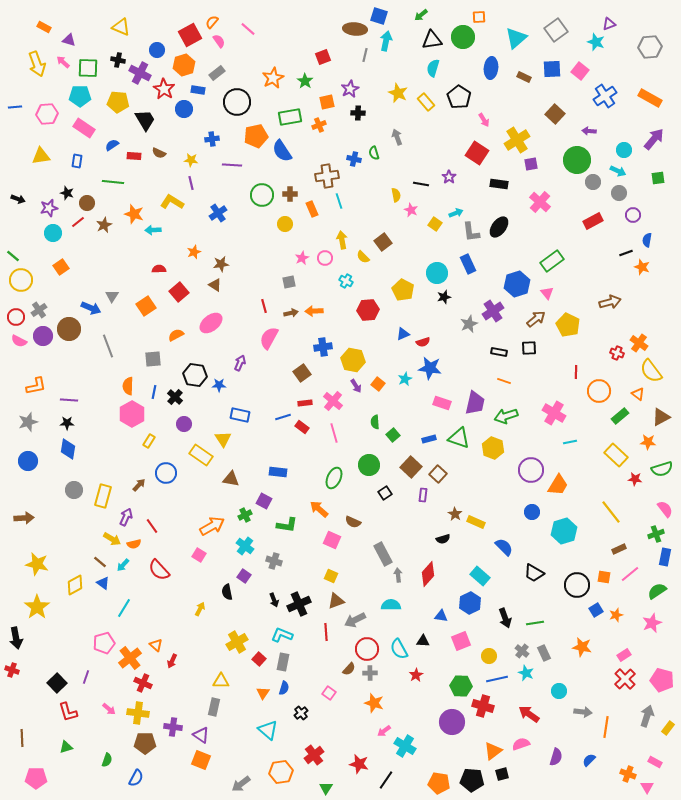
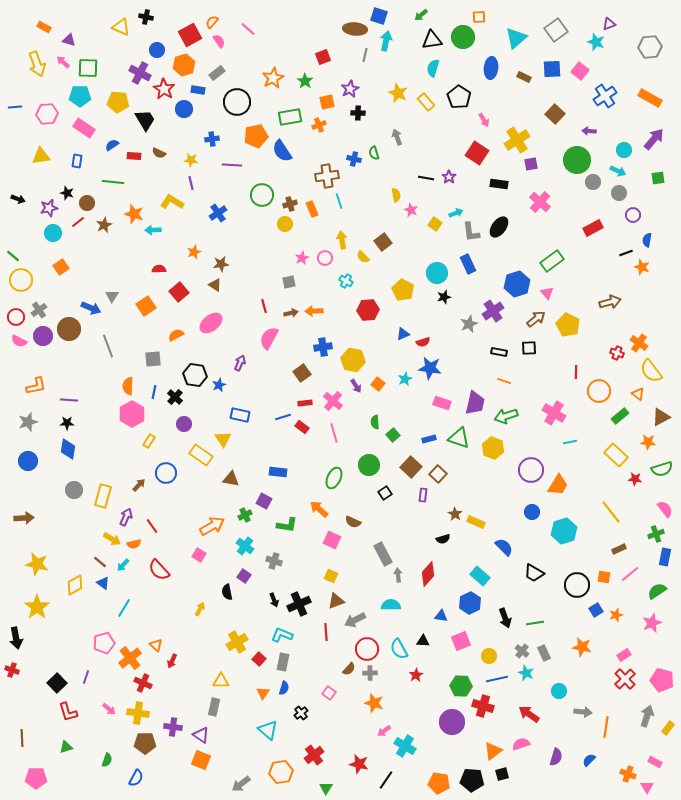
black cross at (118, 60): moved 28 px right, 43 px up
black line at (421, 184): moved 5 px right, 6 px up
brown cross at (290, 194): moved 10 px down; rotated 16 degrees counterclockwise
red rectangle at (593, 221): moved 7 px down
blue star at (219, 385): rotated 24 degrees counterclockwise
